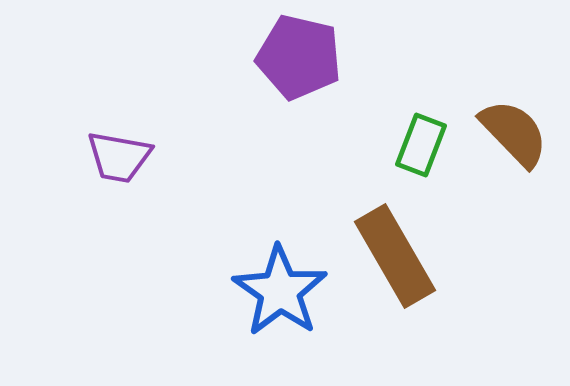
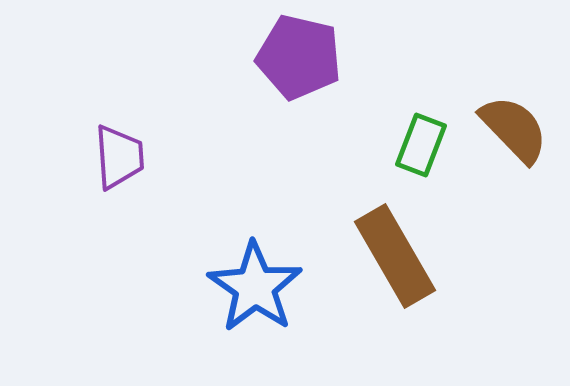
brown semicircle: moved 4 px up
purple trapezoid: rotated 104 degrees counterclockwise
blue star: moved 25 px left, 4 px up
